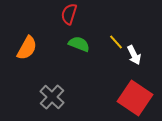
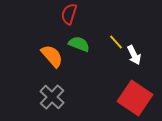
orange semicircle: moved 25 px right, 8 px down; rotated 70 degrees counterclockwise
